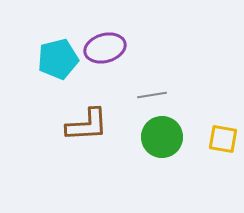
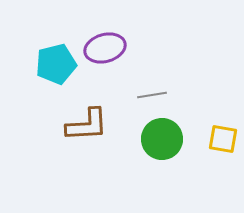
cyan pentagon: moved 2 px left, 5 px down
green circle: moved 2 px down
